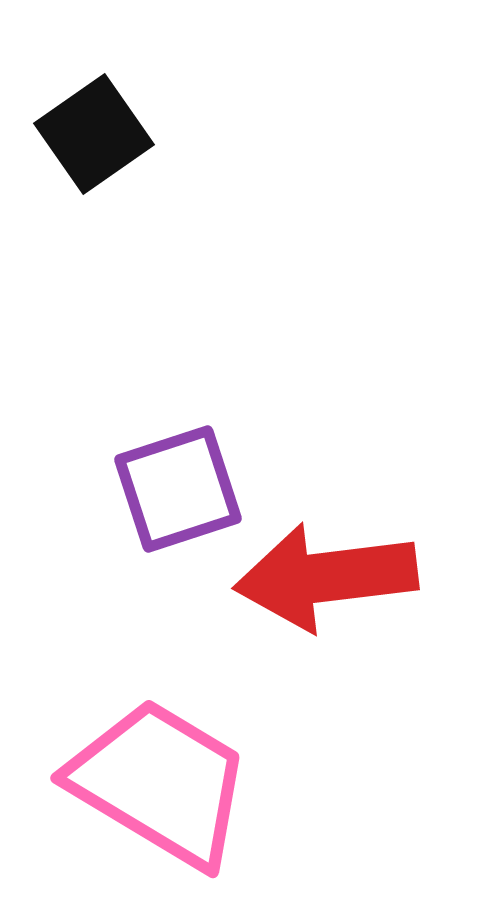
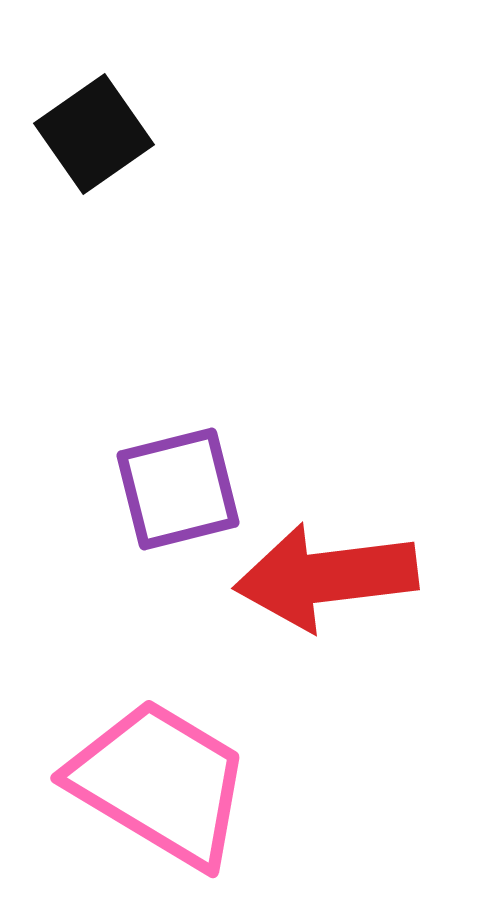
purple square: rotated 4 degrees clockwise
